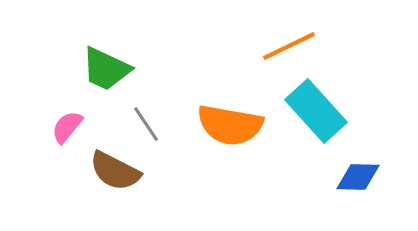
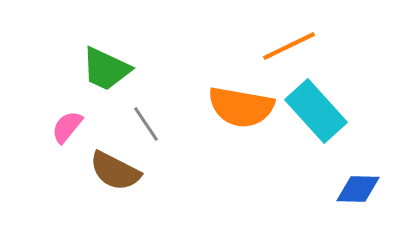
orange semicircle: moved 11 px right, 18 px up
blue diamond: moved 12 px down
